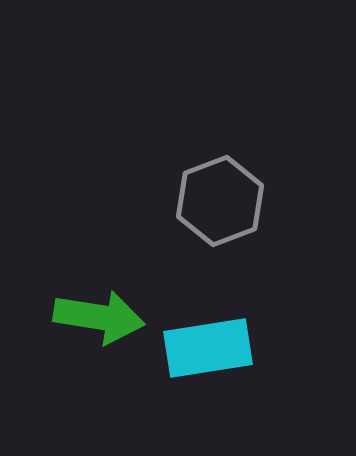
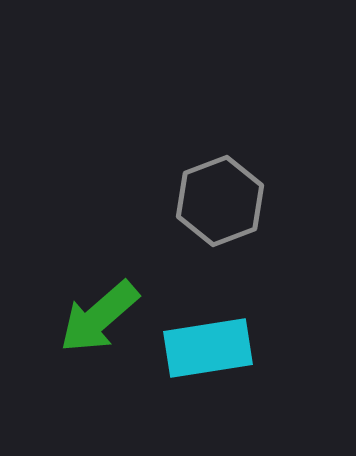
green arrow: rotated 130 degrees clockwise
